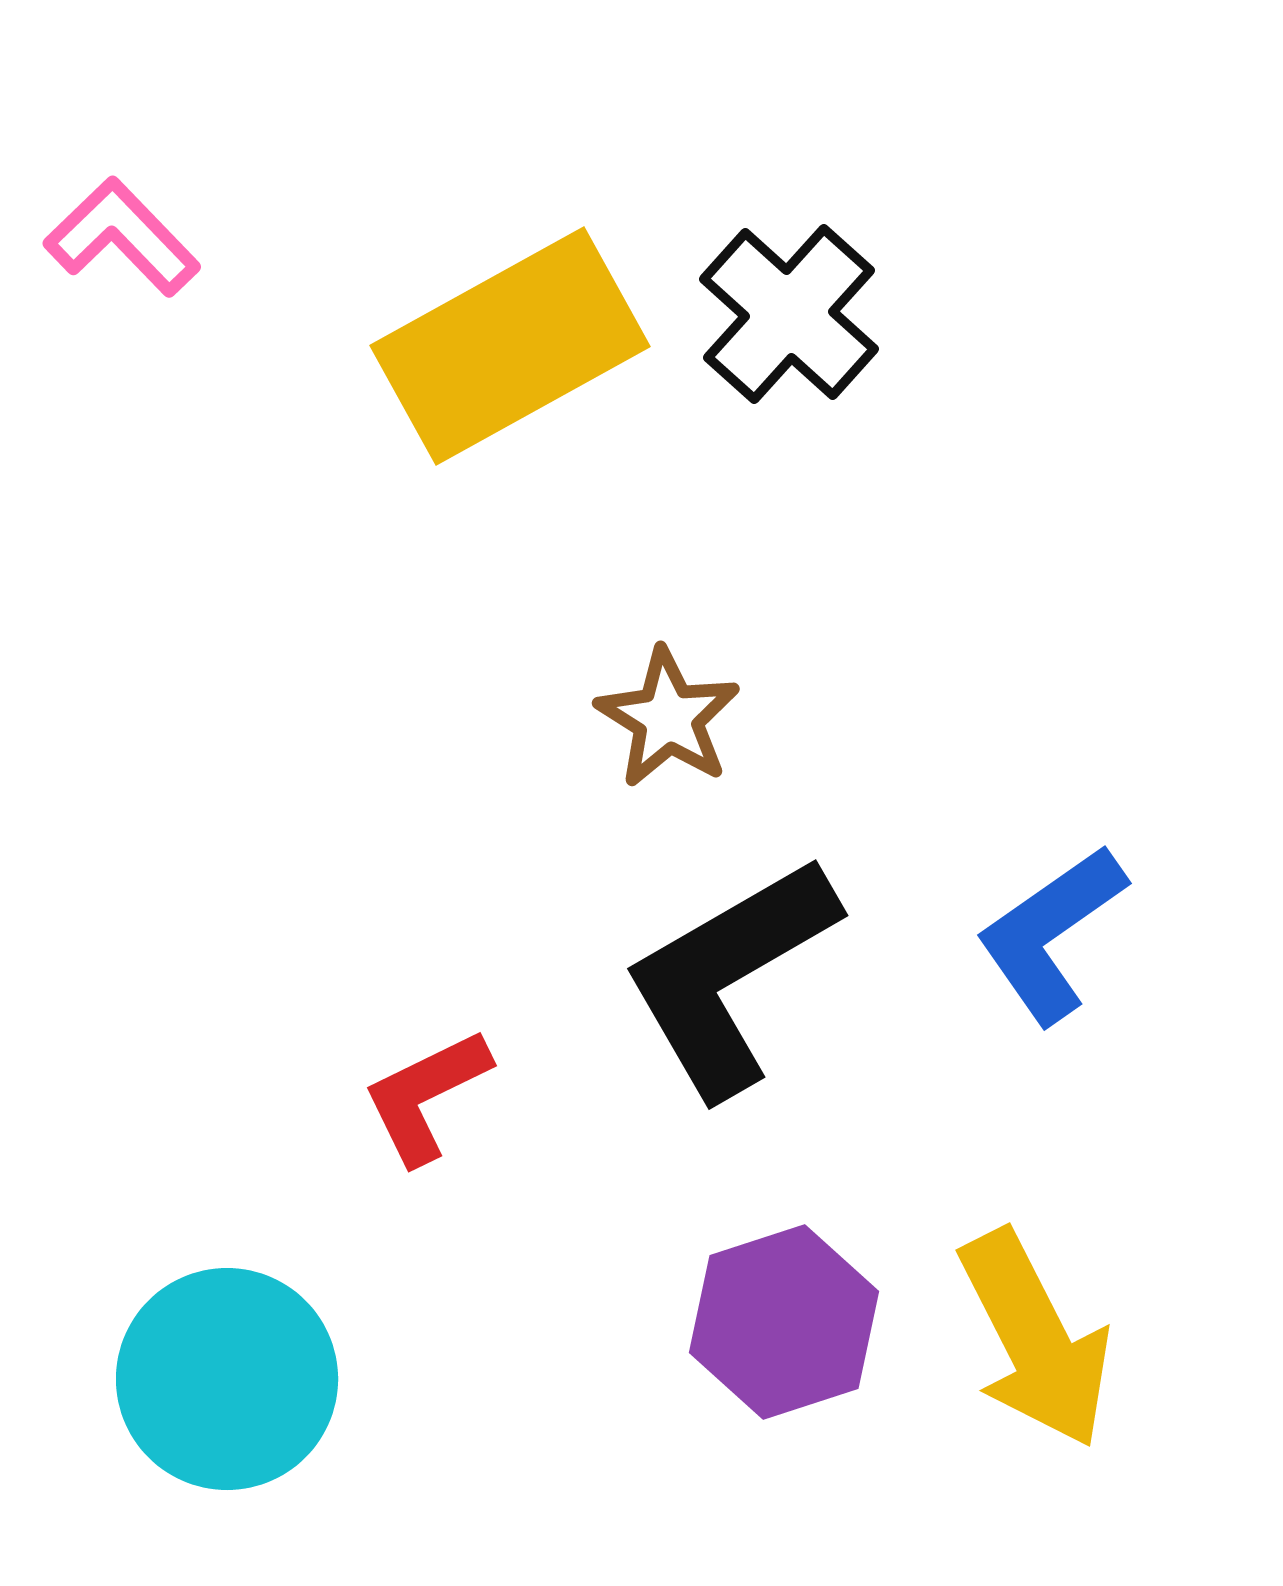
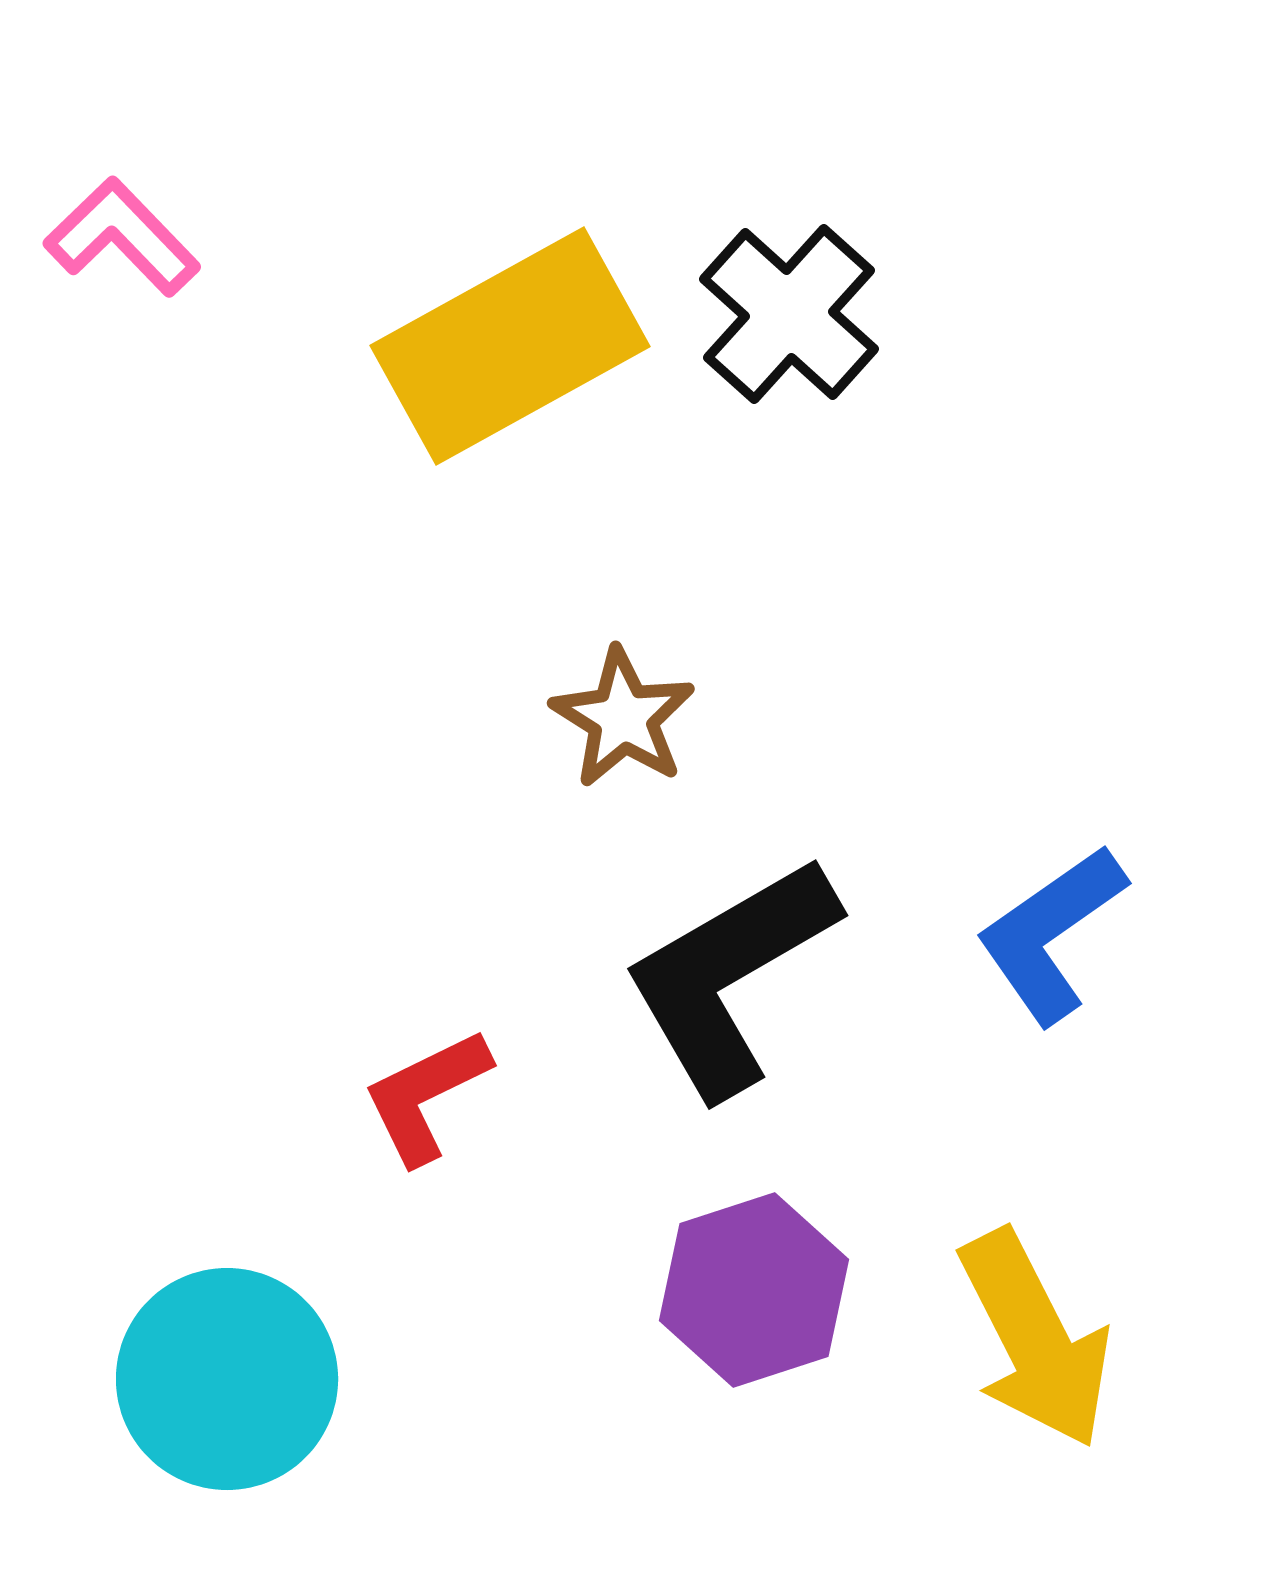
brown star: moved 45 px left
purple hexagon: moved 30 px left, 32 px up
